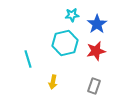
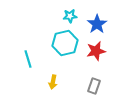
cyan star: moved 2 px left, 1 px down
